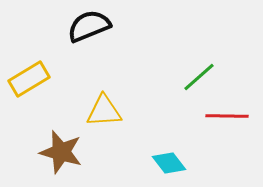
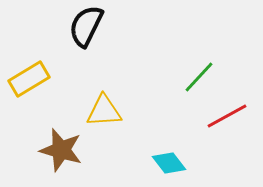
black semicircle: moved 3 px left; rotated 42 degrees counterclockwise
green line: rotated 6 degrees counterclockwise
red line: rotated 30 degrees counterclockwise
brown star: moved 2 px up
